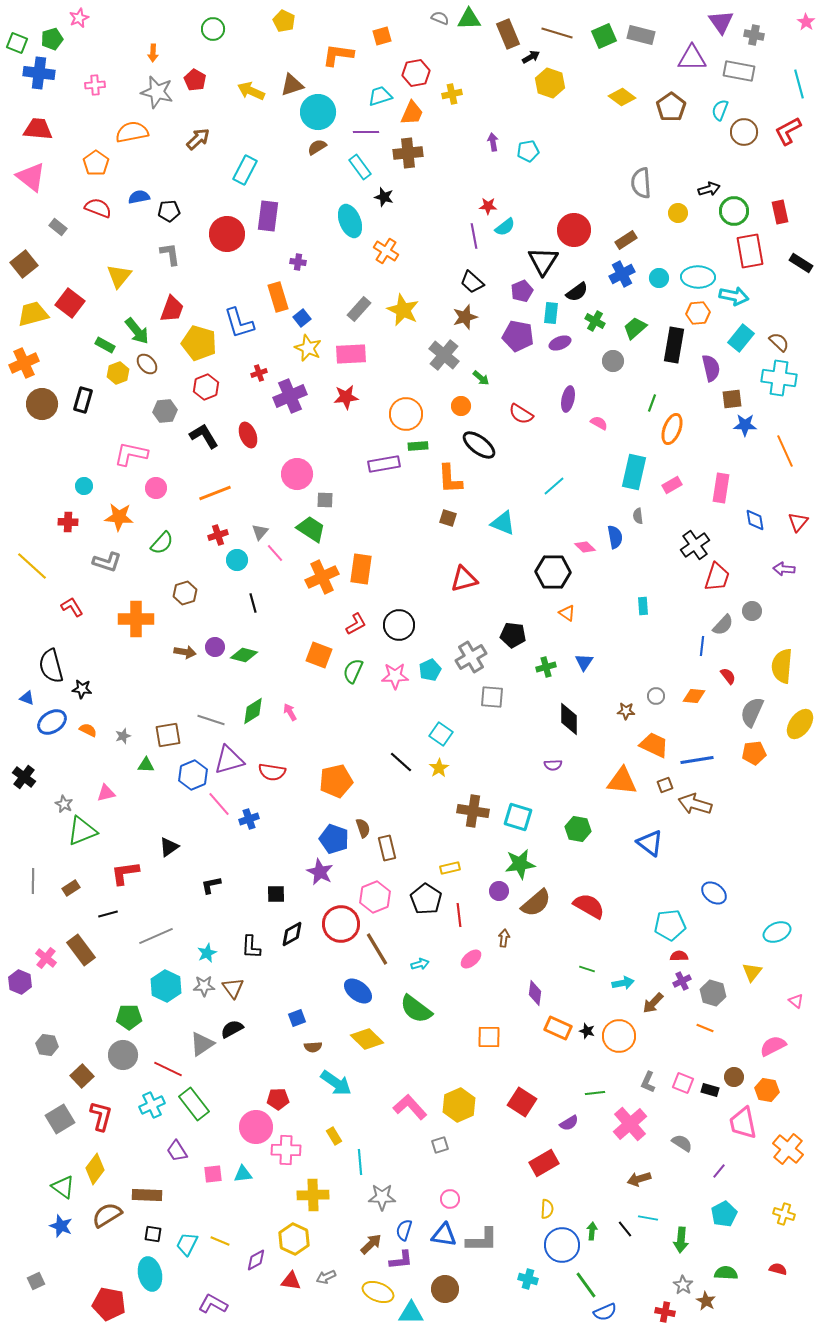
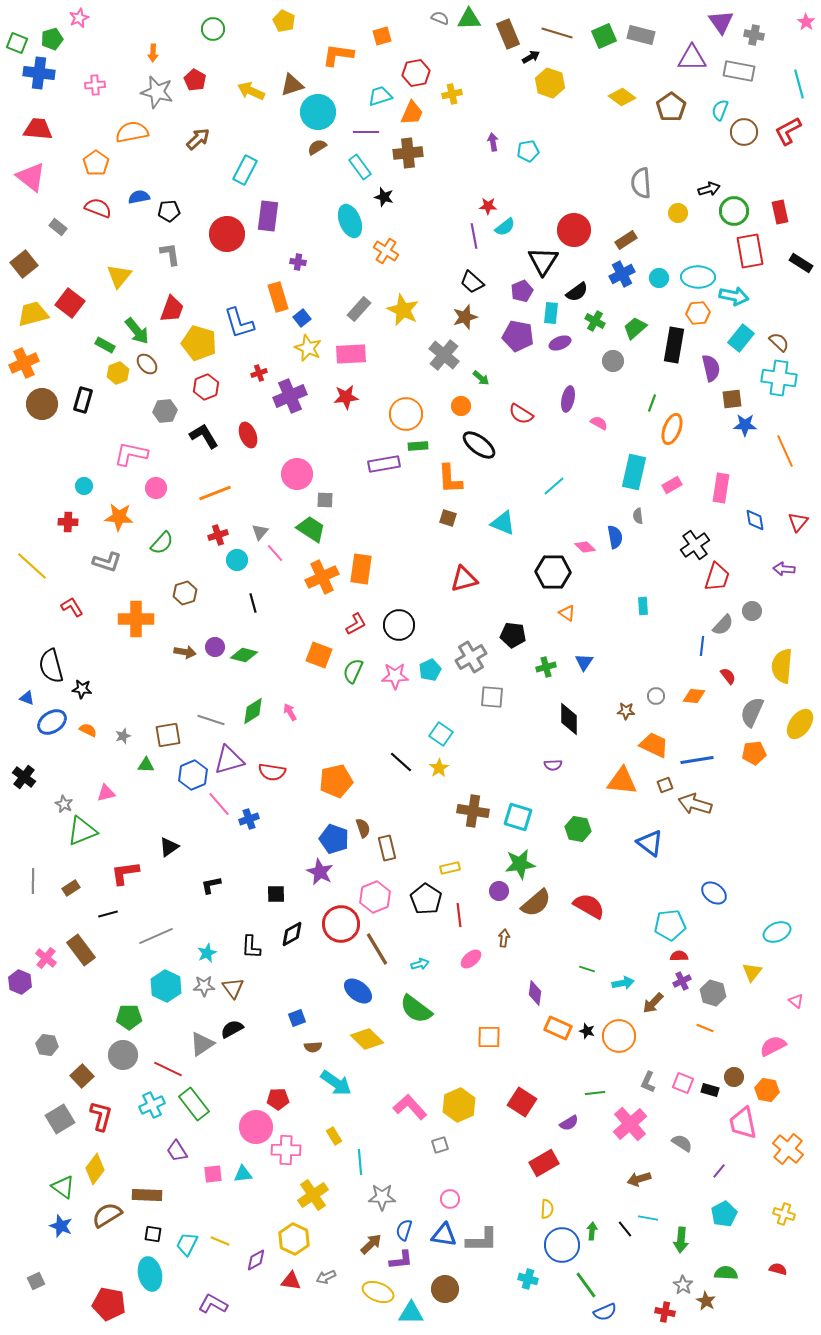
yellow cross at (313, 1195): rotated 32 degrees counterclockwise
